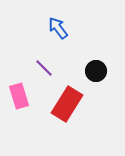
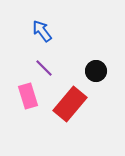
blue arrow: moved 16 px left, 3 px down
pink rectangle: moved 9 px right
red rectangle: moved 3 px right; rotated 8 degrees clockwise
